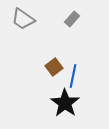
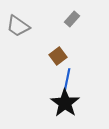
gray trapezoid: moved 5 px left, 7 px down
brown square: moved 4 px right, 11 px up
blue line: moved 6 px left, 4 px down
